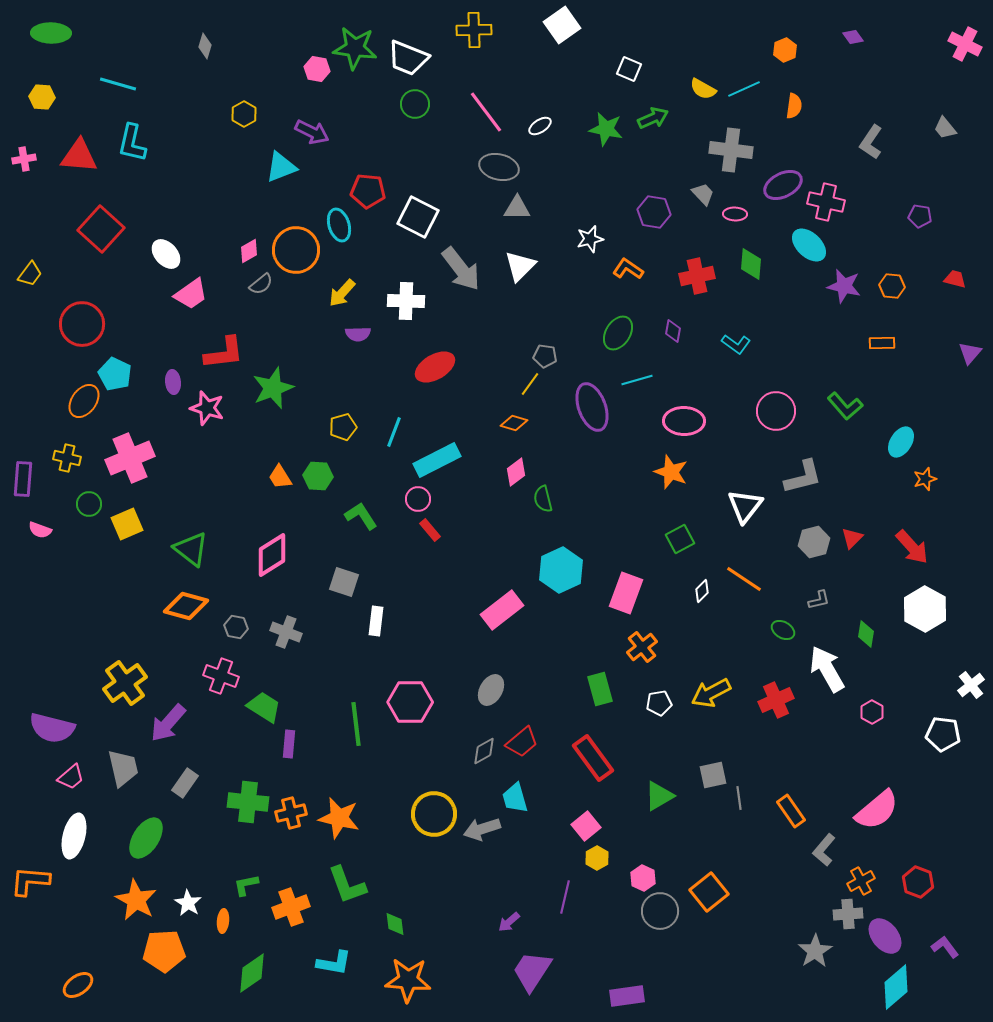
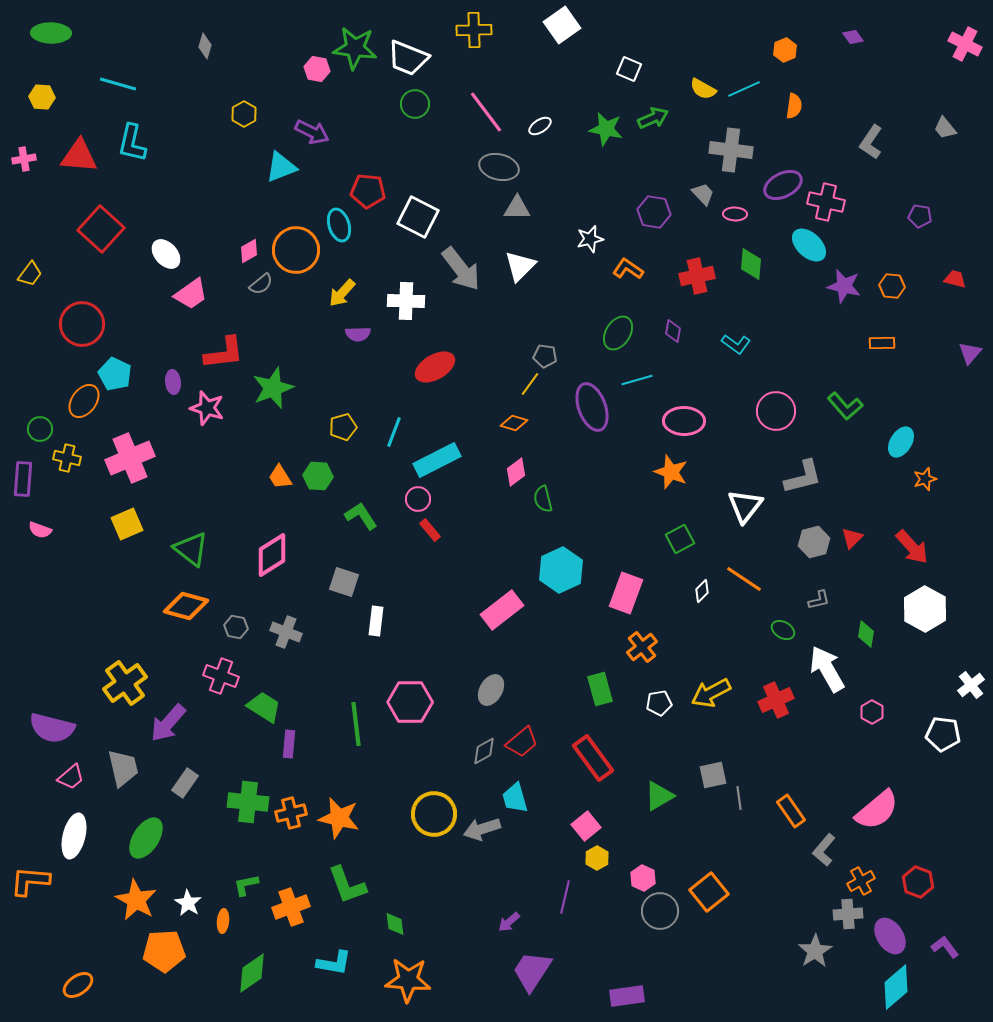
green circle at (89, 504): moved 49 px left, 75 px up
purple ellipse at (885, 936): moved 5 px right; rotated 6 degrees clockwise
